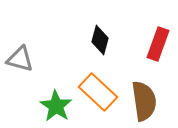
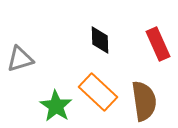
black diamond: rotated 16 degrees counterclockwise
red rectangle: rotated 44 degrees counterclockwise
gray triangle: rotated 32 degrees counterclockwise
